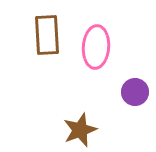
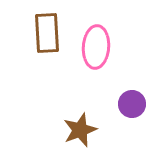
brown rectangle: moved 2 px up
purple circle: moved 3 px left, 12 px down
